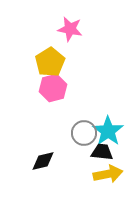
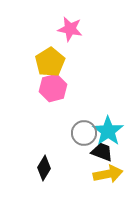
black trapezoid: rotated 15 degrees clockwise
black diamond: moved 1 px right, 7 px down; rotated 45 degrees counterclockwise
